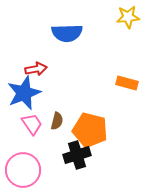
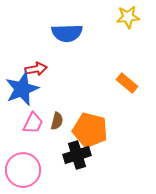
orange rectangle: rotated 25 degrees clockwise
blue star: moved 2 px left, 4 px up
pink trapezoid: moved 1 px right, 1 px up; rotated 60 degrees clockwise
